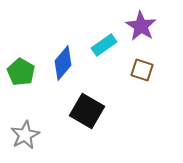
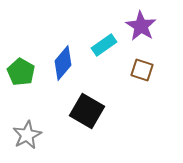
gray star: moved 2 px right
